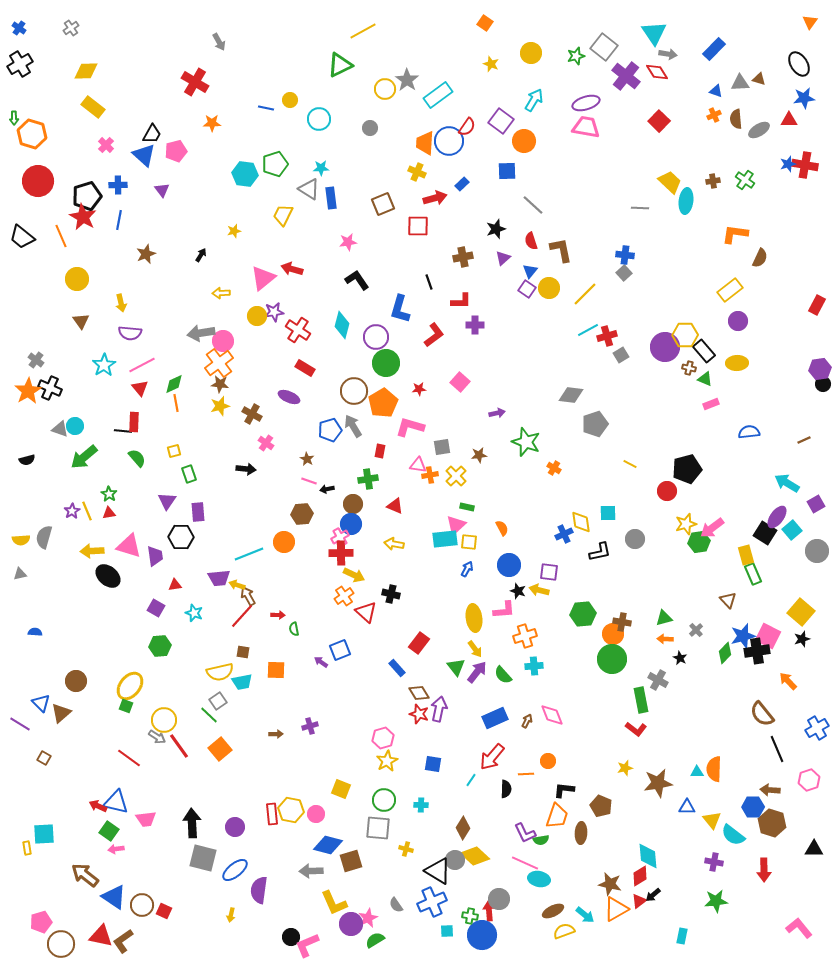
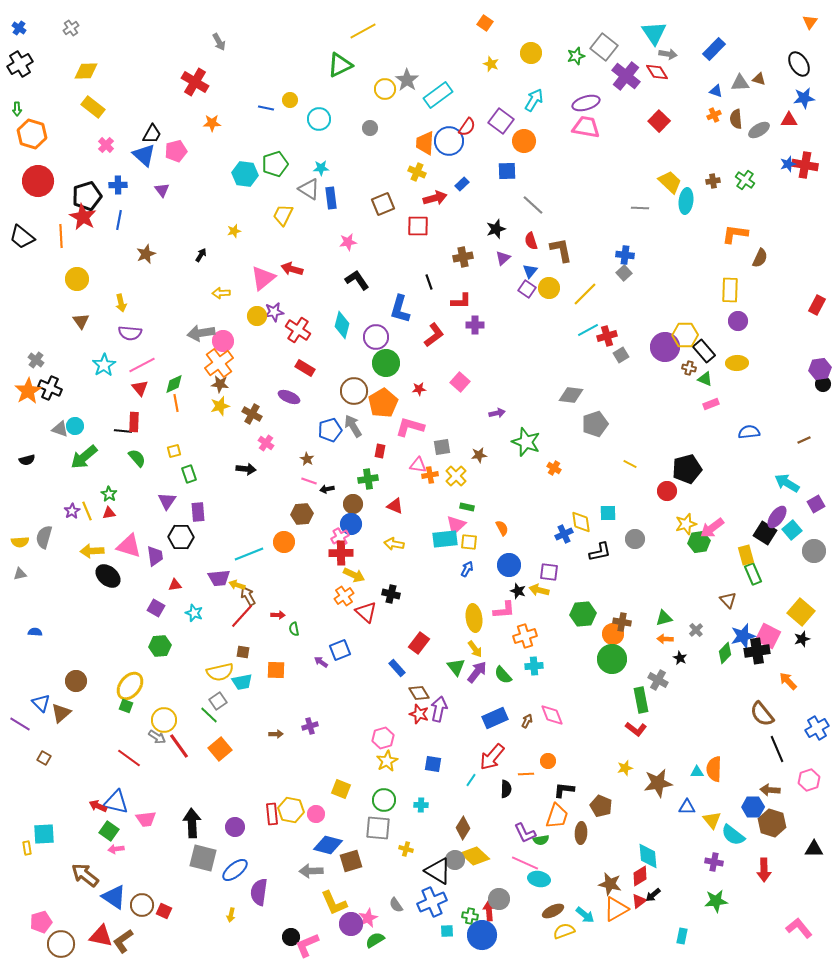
green arrow at (14, 118): moved 3 px right, 9 px up
orange line at (61, 236): rotated 20 degrees clockwise
yellow rectangle at (730, 290): rotated 50 degrees counterclockwise
yellow semicircle at (21, 540): moved 1 px left, 2 px down
gray circle at (817, 551): moved 3 px left
purple semicircle at (259, 890): moved 2 px down
